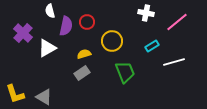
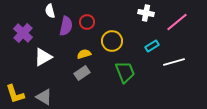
white triangle: moved 4 px left, 9 px down
